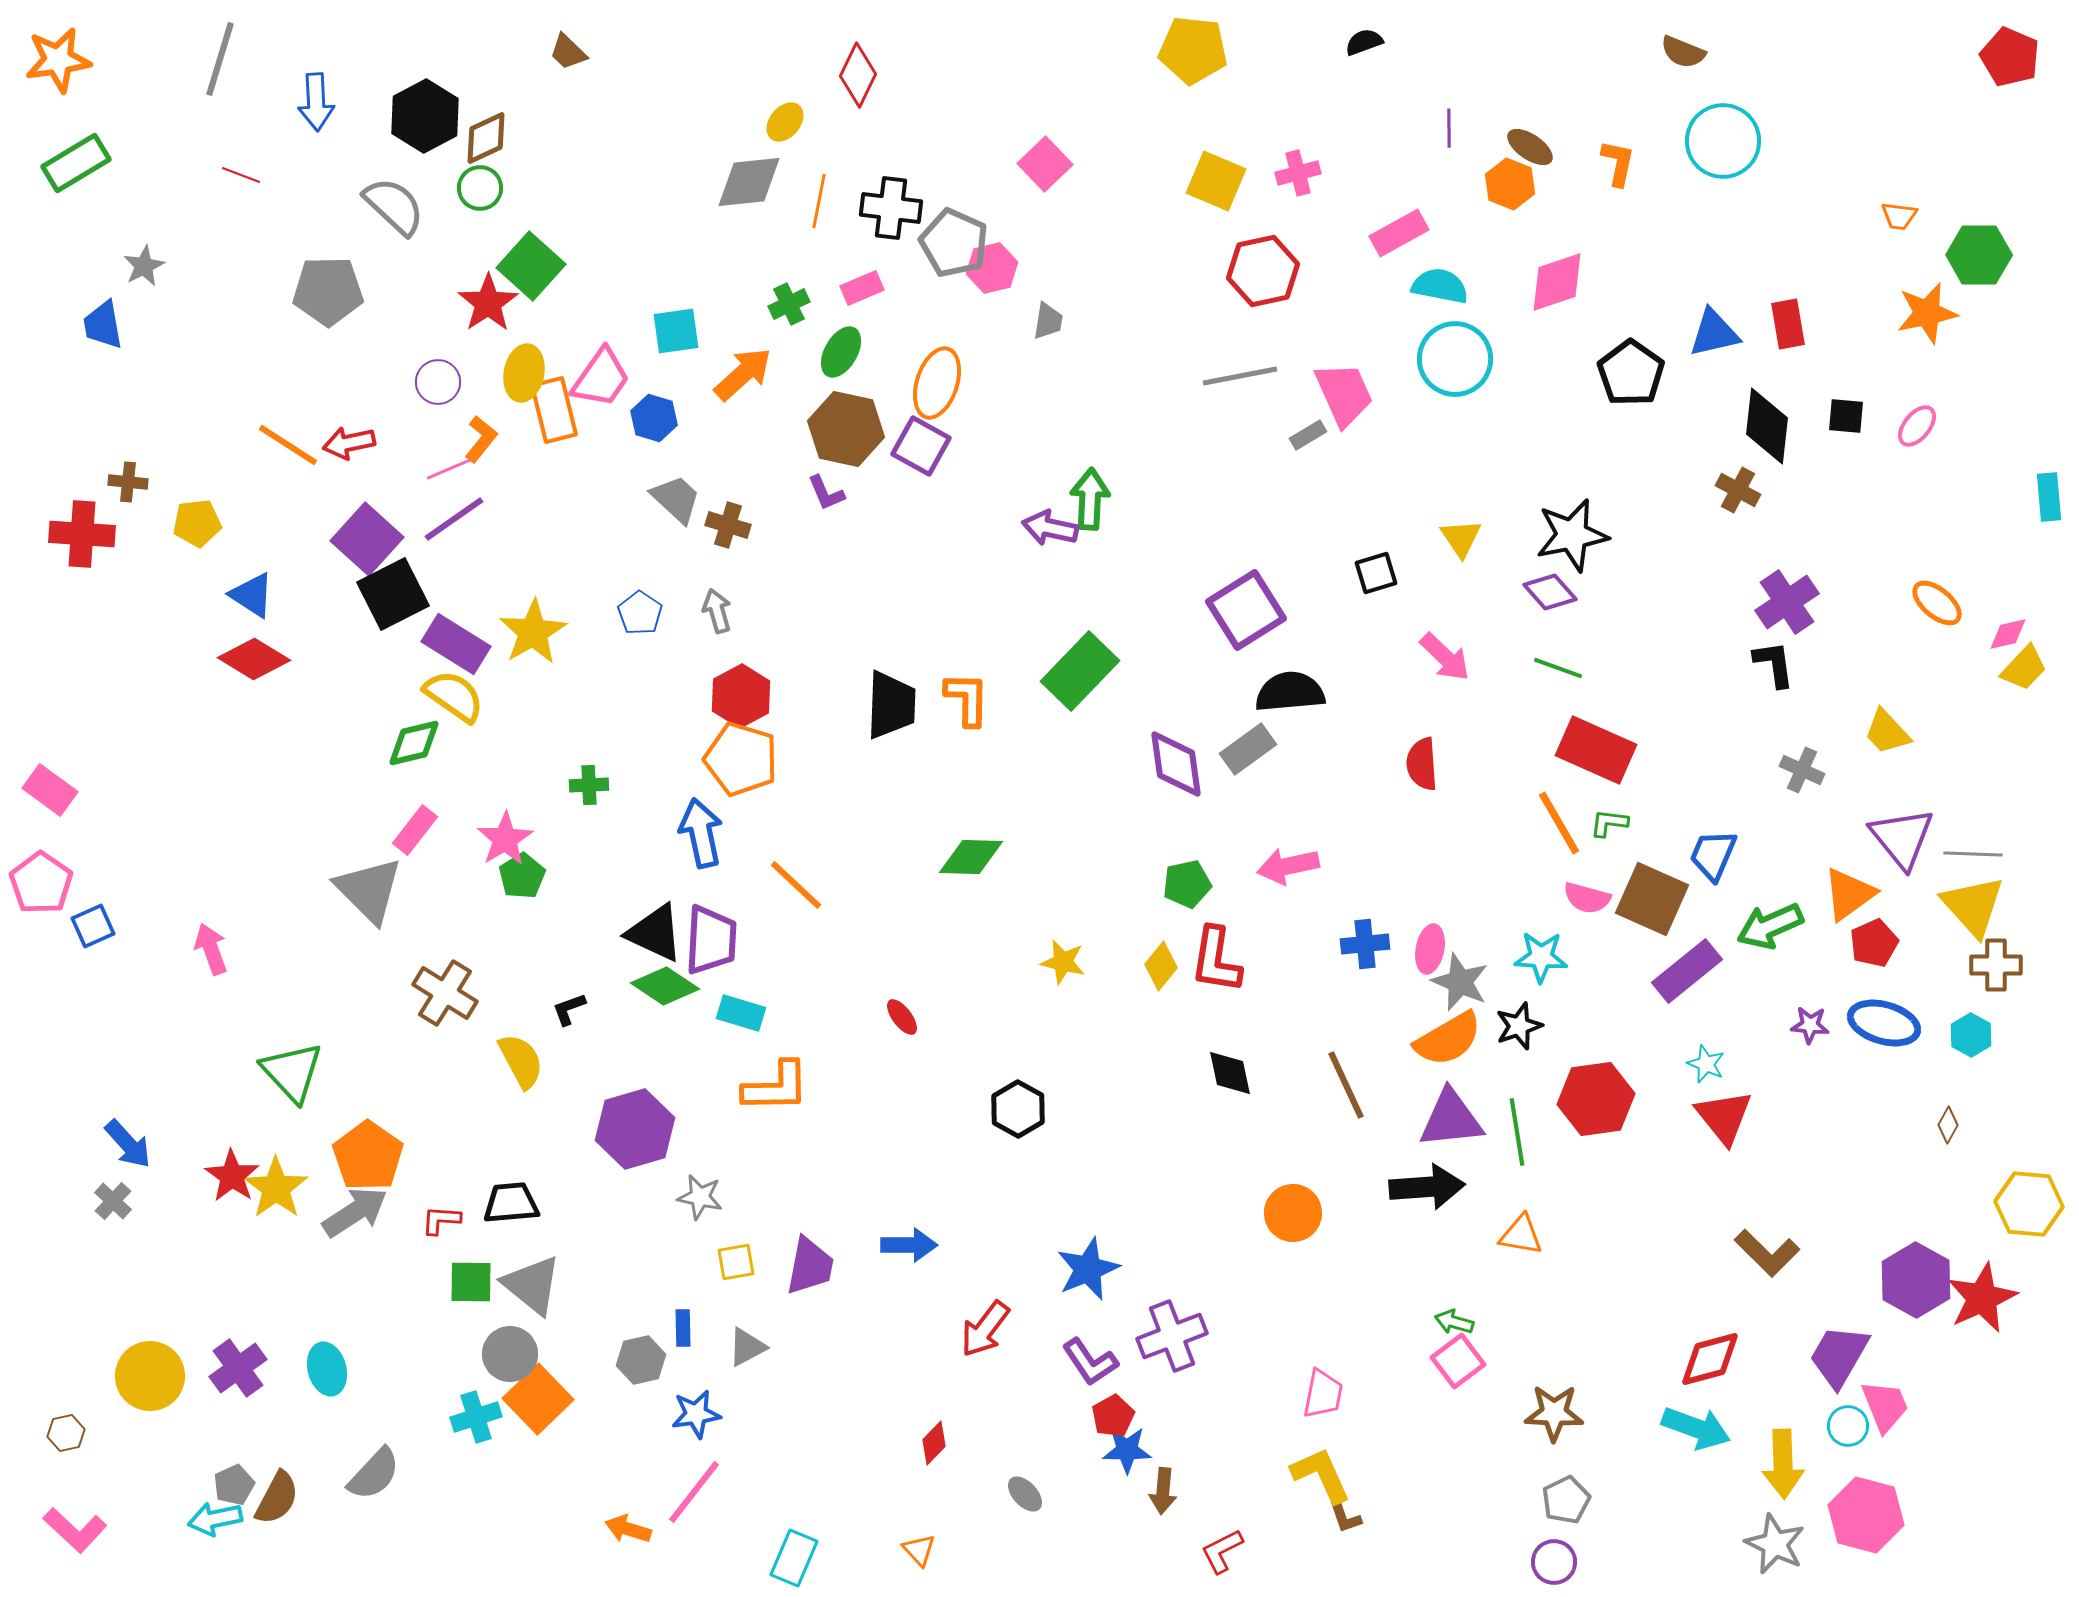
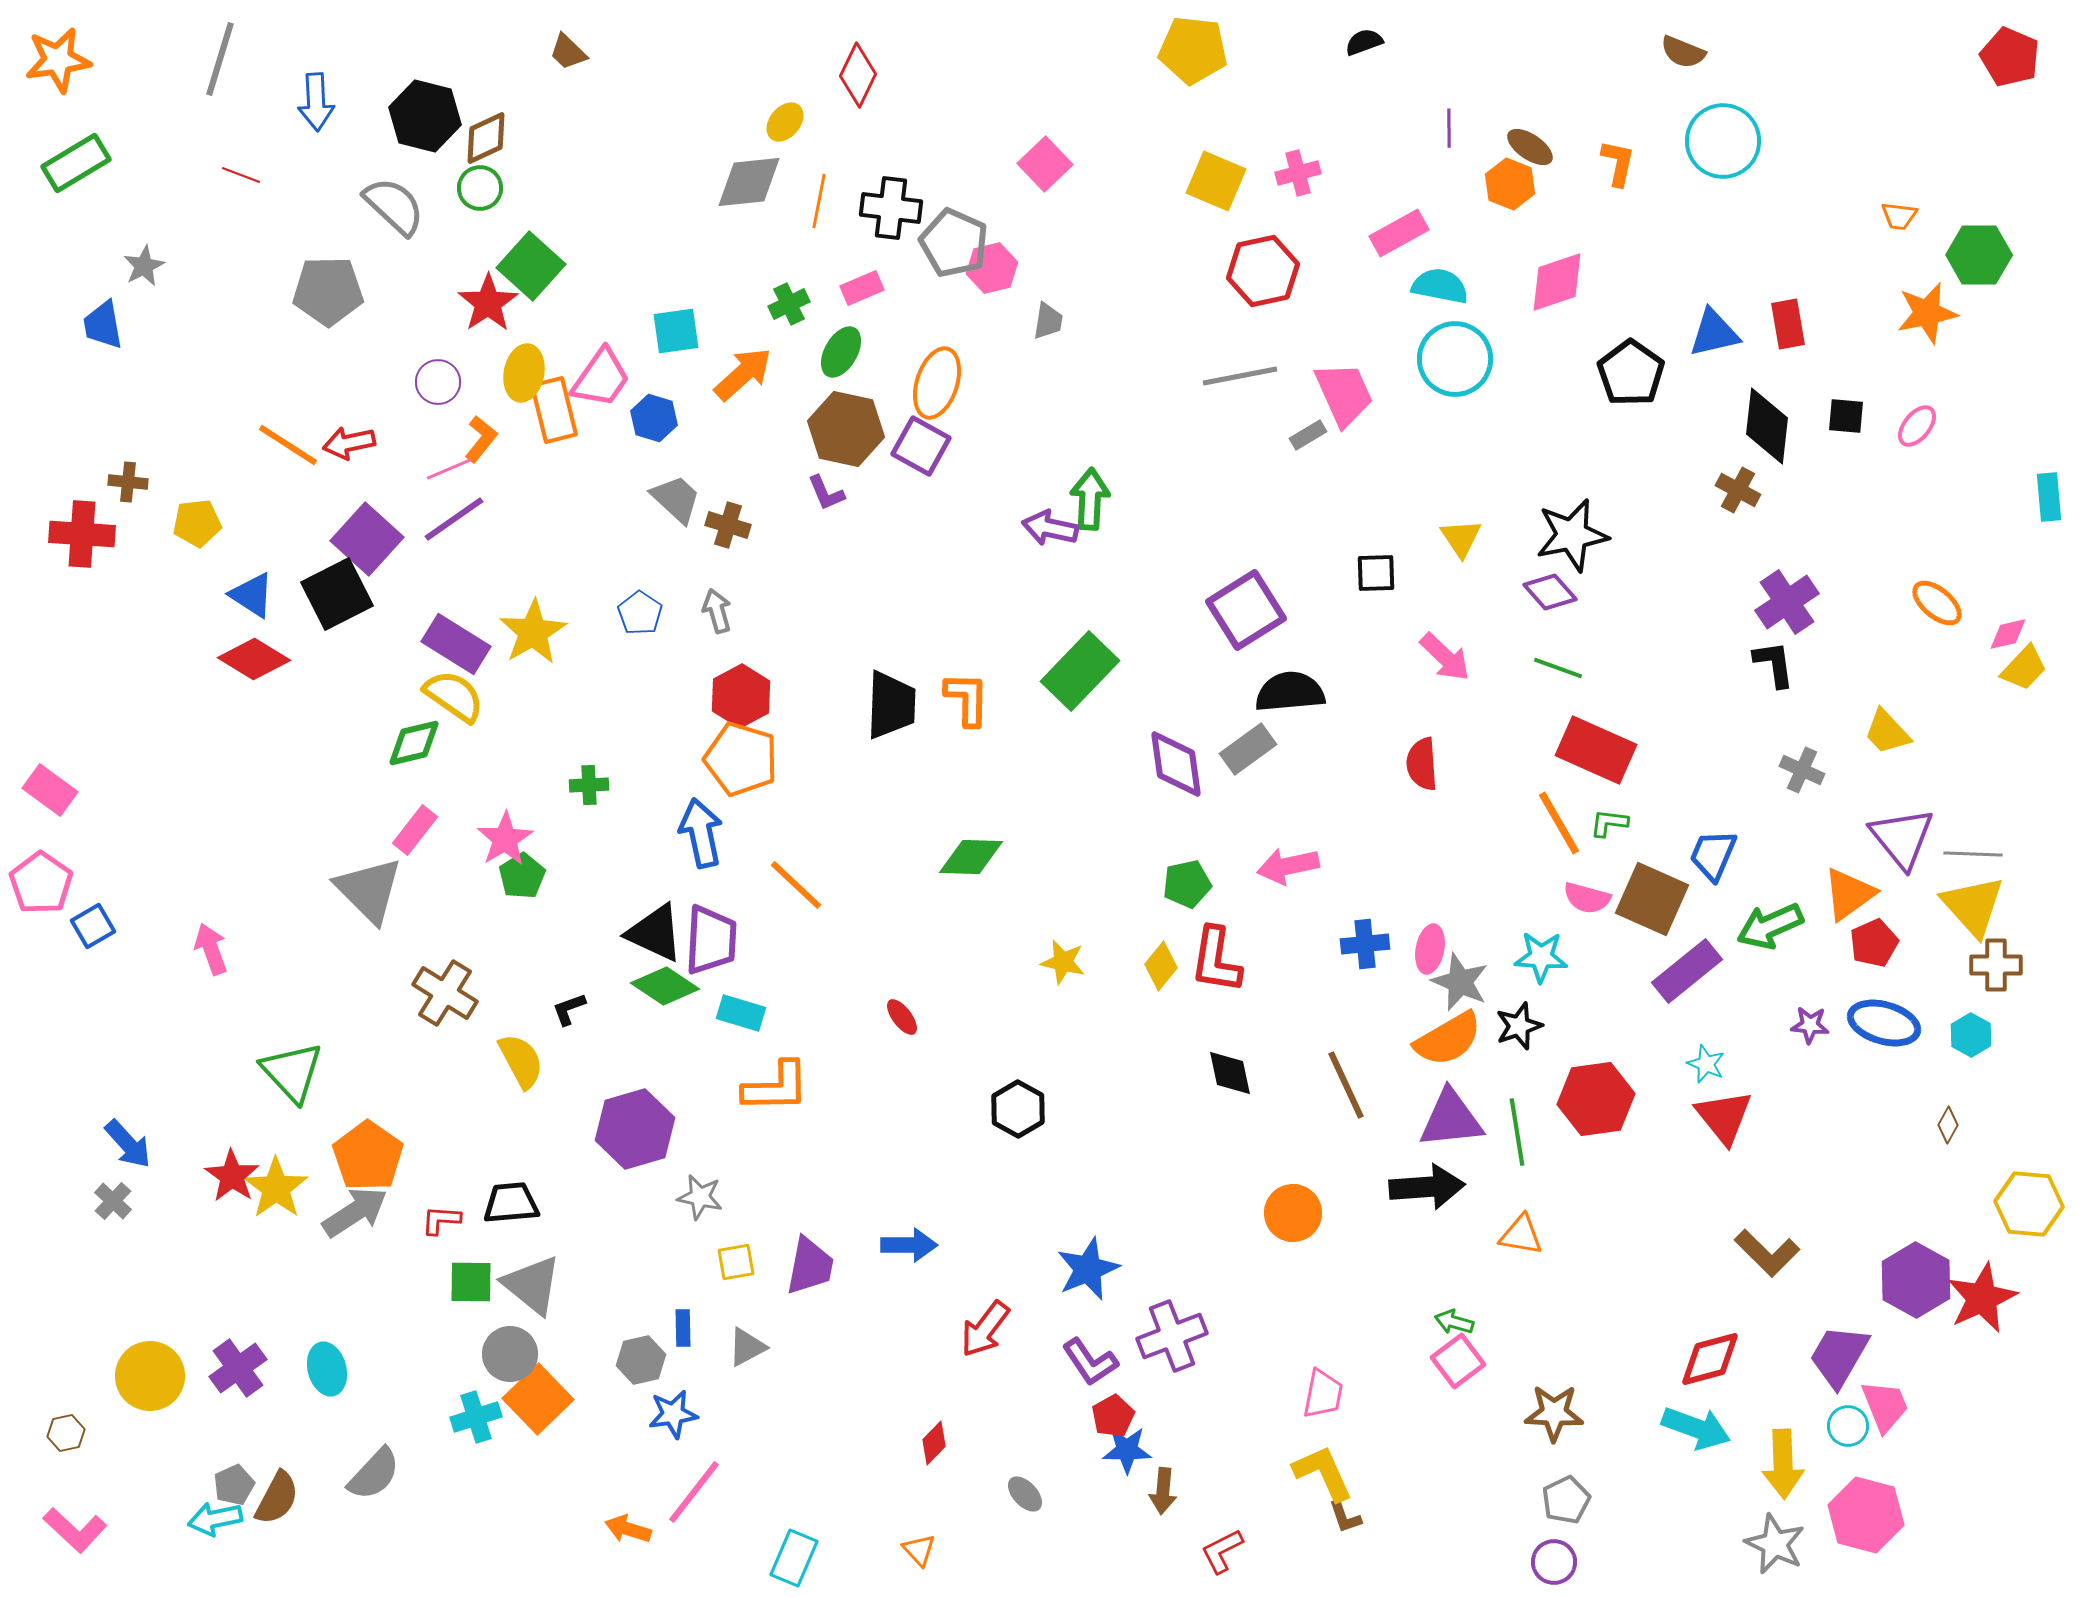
black hexagon at (425, 116): rotated 18 degrees counterclockwise
black square at (1376, 573): rotated 15 degrees clockwise
black square at (393, 594): moved 56 px left
blue square at (93, 926): rotated 6 degrees counterclockwise
blue star at (696, 1414): moved 23 px left
yellow L-shape at (1321, 1475): moved 2 px right, 2 px up
